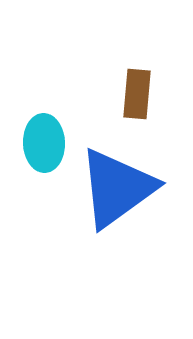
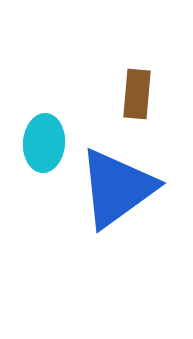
cyan ellipse: rotated 6 degrees clockwise
